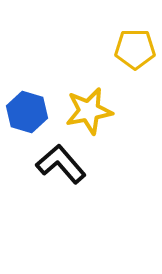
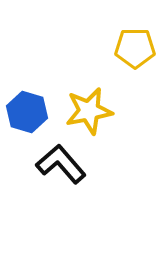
yellow pentagon: moved 1 px up
